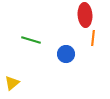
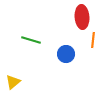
red ellipse: moved 3 px left, 2 px down
orange line: moved 2 px down
yellow triangle: moved 1 px right, 1 px up
